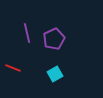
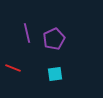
cyan square: rotated 21 degrees clockwise
